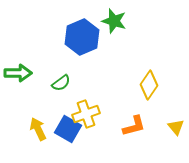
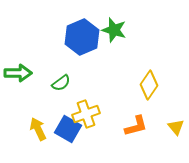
green star: moved 9 px down
orange L-shape: moved 2 px right
